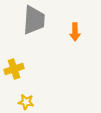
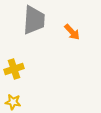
orange arrow: moved 3 px left; rotated 42 degrees counterclockwise
yellow star: moved 13 px left
